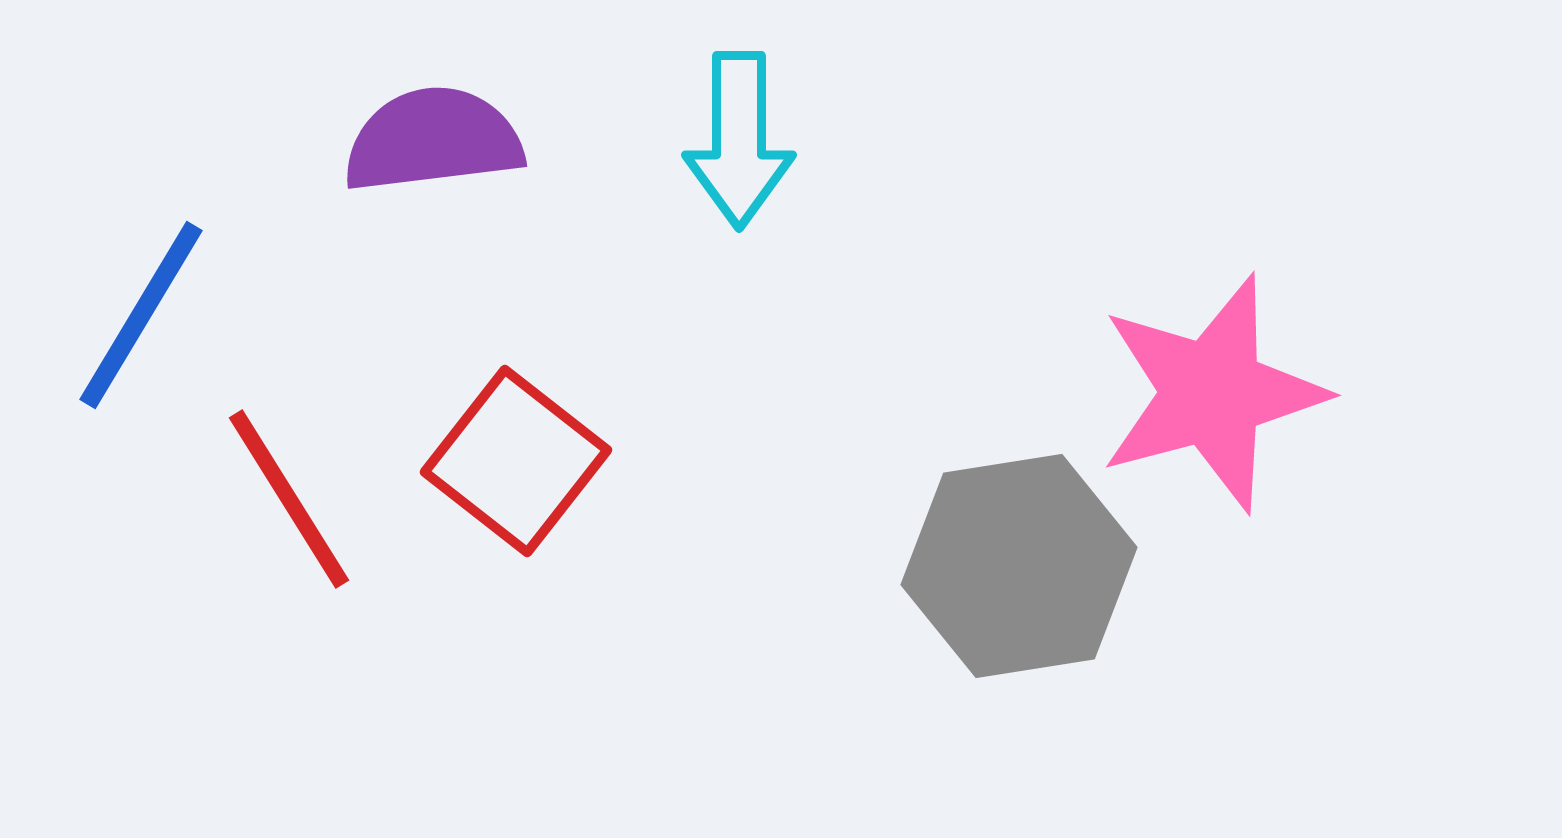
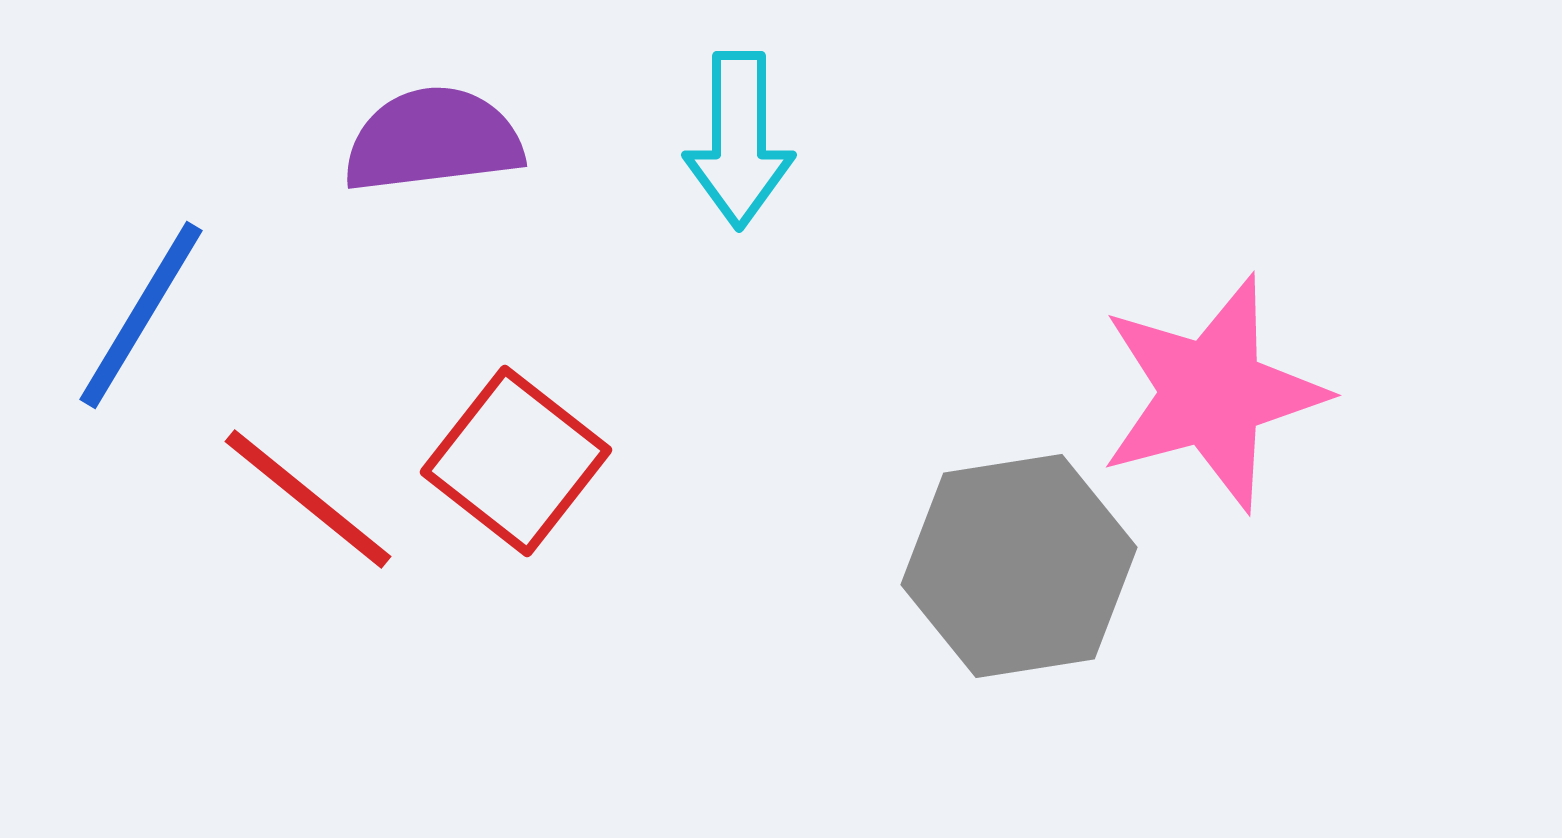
red line: moved 19 px right; rotated 19 degrees counterclockwise
